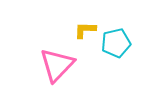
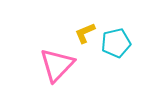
yellow L-shape: moved 3 px down; rotated 25 degrees counterclockwise
